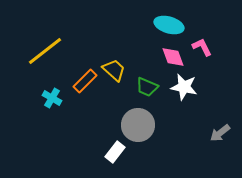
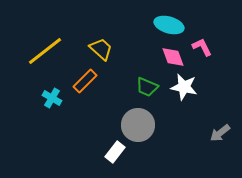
yellow trapezoid: moved 13 px left, 21 px up
